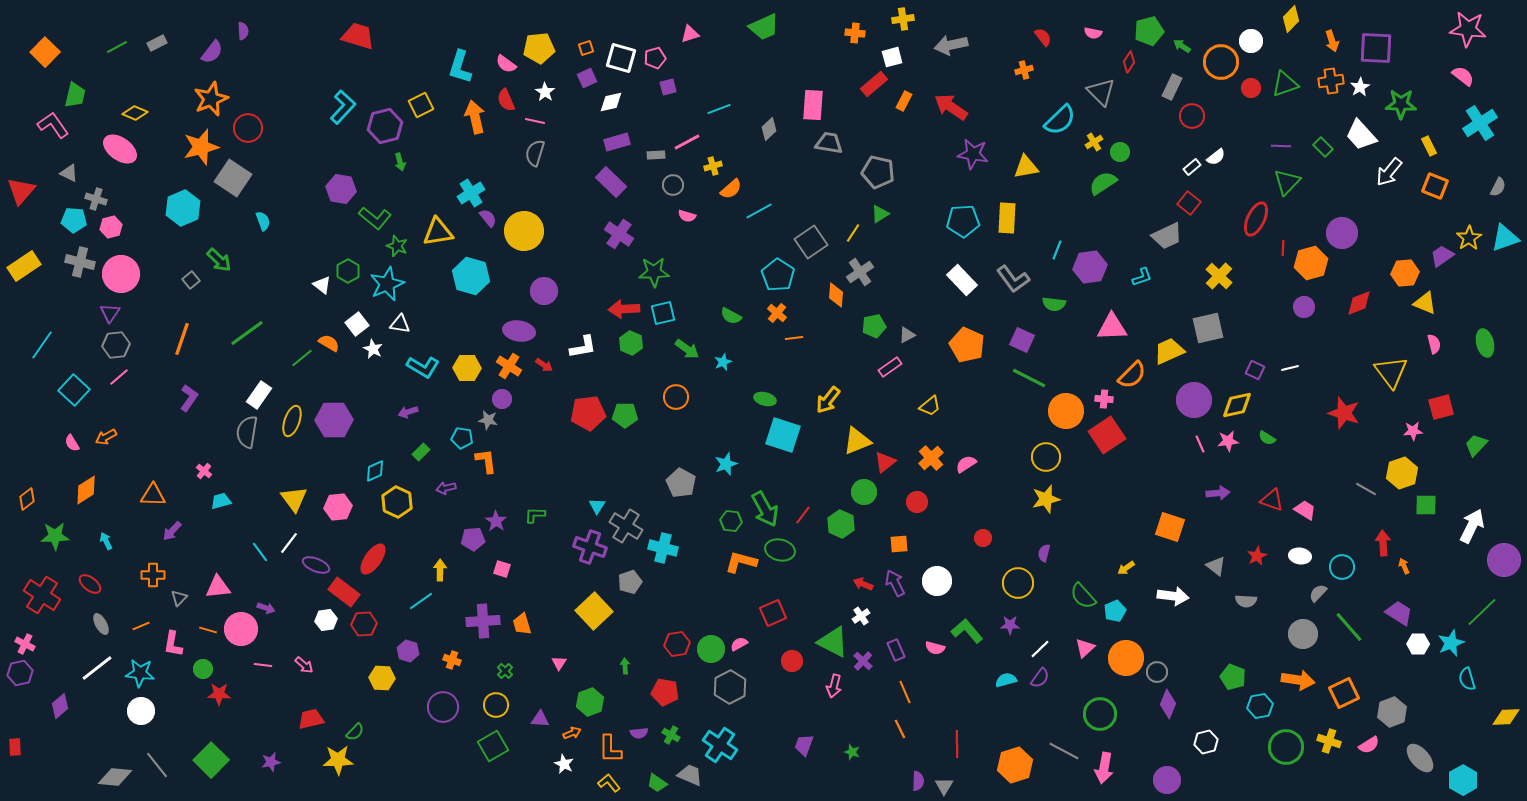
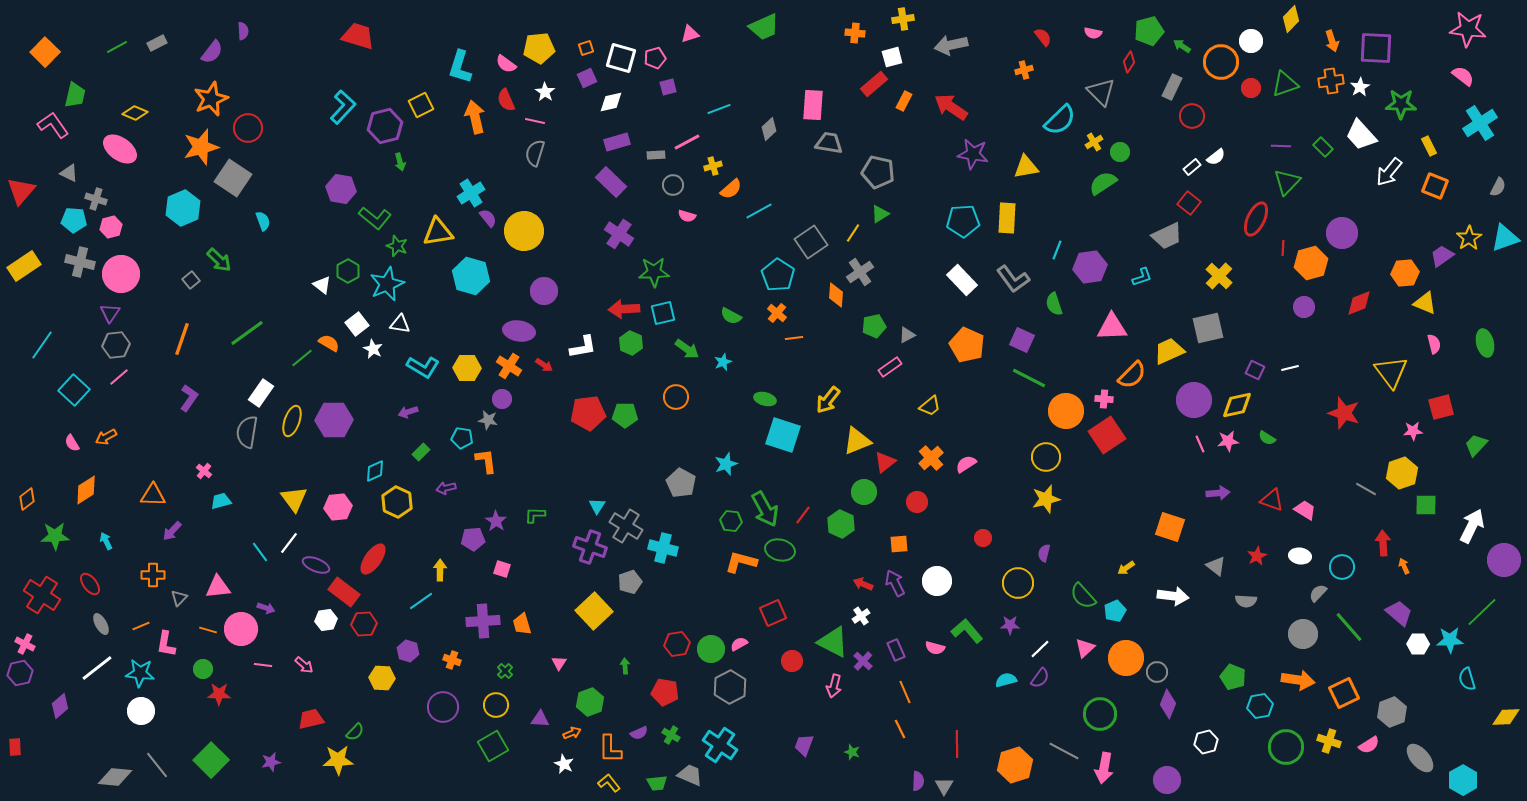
green semicircle at (1054, 304): rotated 65 degrees clockwise
white rectangle at (259, 395): moved 2 px right, 2 px up
red ellipse at (90, 584): rotated 15 degrees clockwise
purple trapezoid at (1399, 613): rotated 8 degrees clockwise
cyan star at (1451, 643): moved 1 px left, 3 px up; rotated 20 degrees clockwise
pink L-shape at (173, 644): moved 7 px left
purple semicircle at (639, 733): rotated 18 degrees counterclockwise
green trapezoid at (657, 783): rotated 40 degrees counterclockwise
